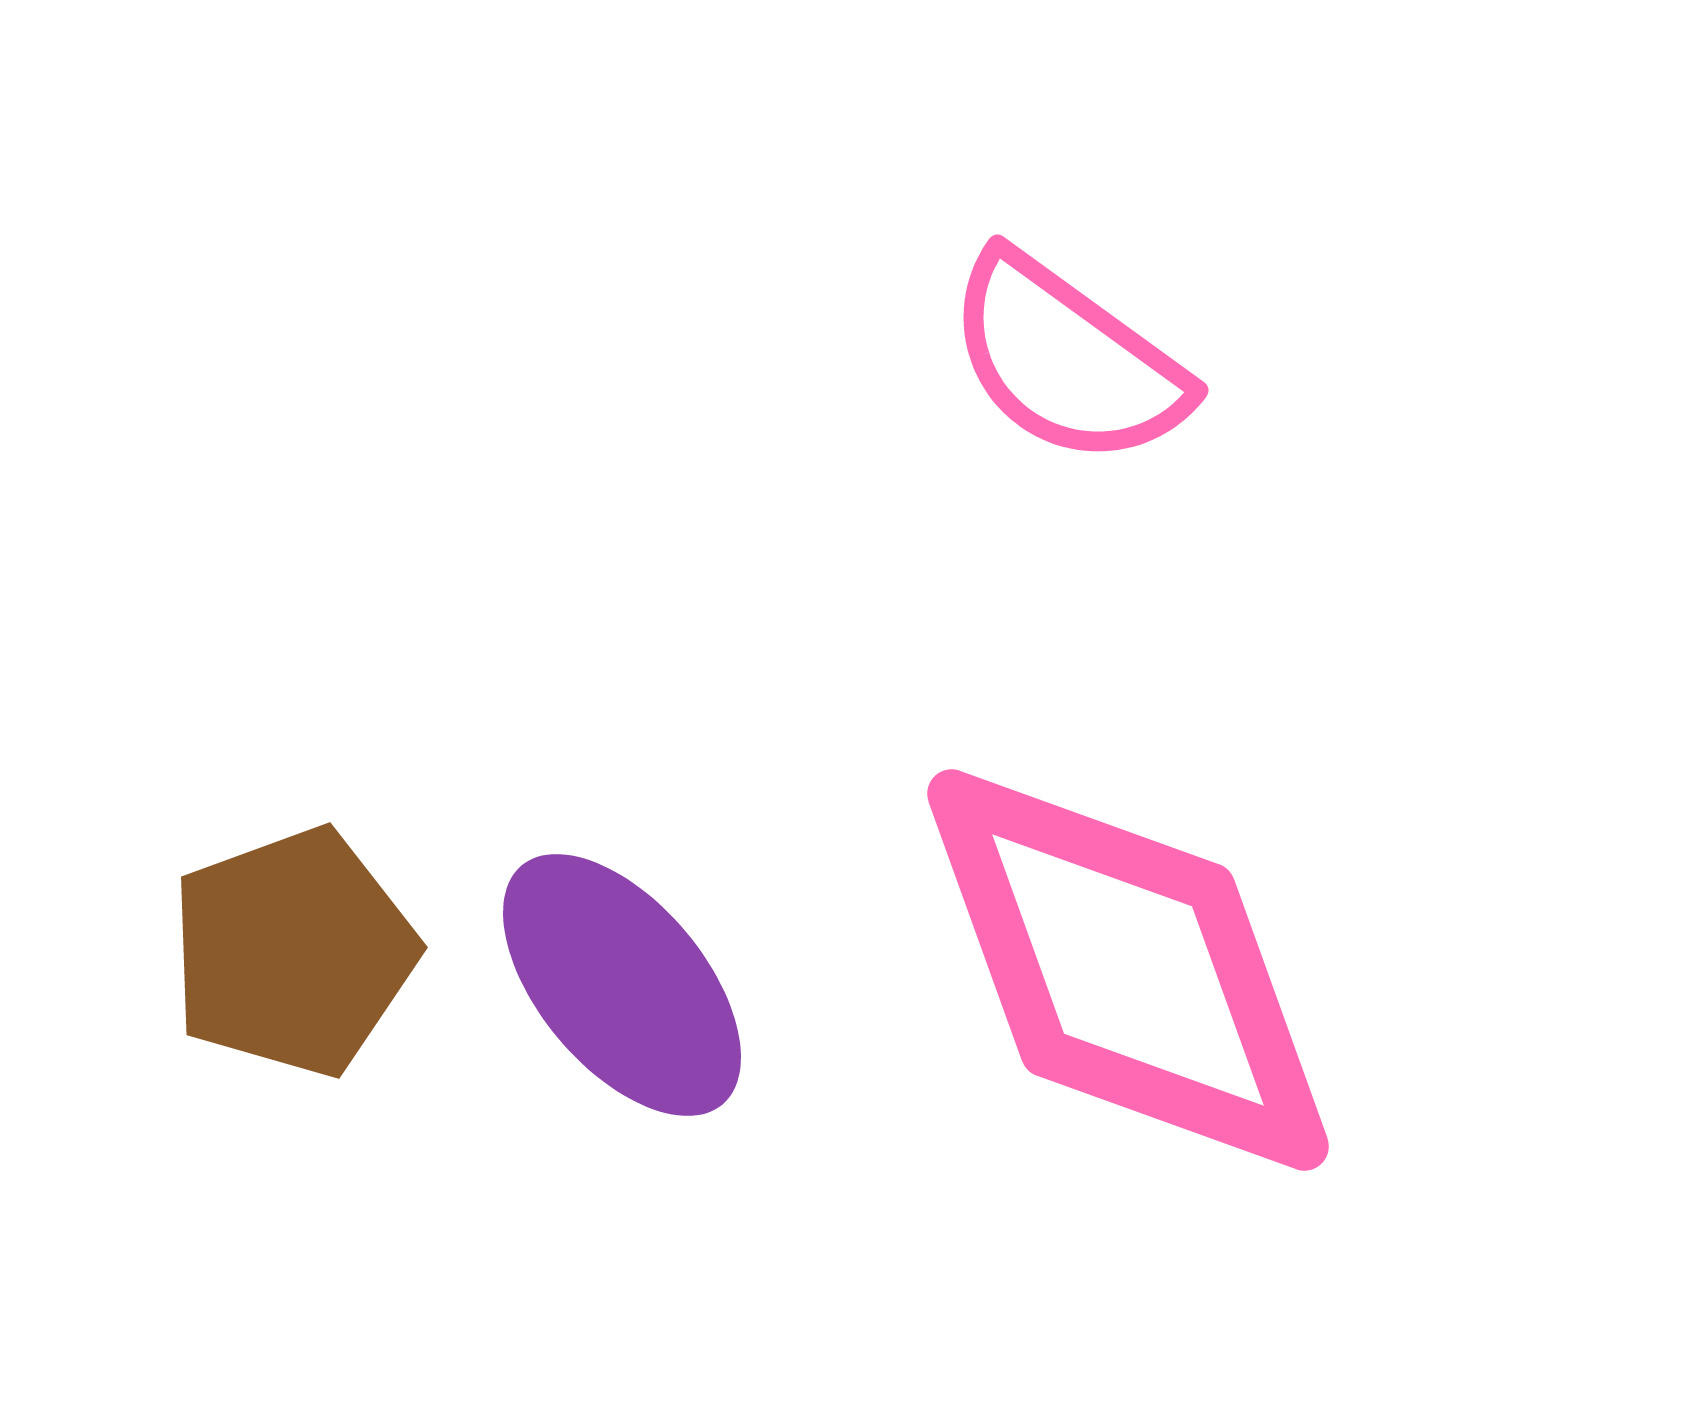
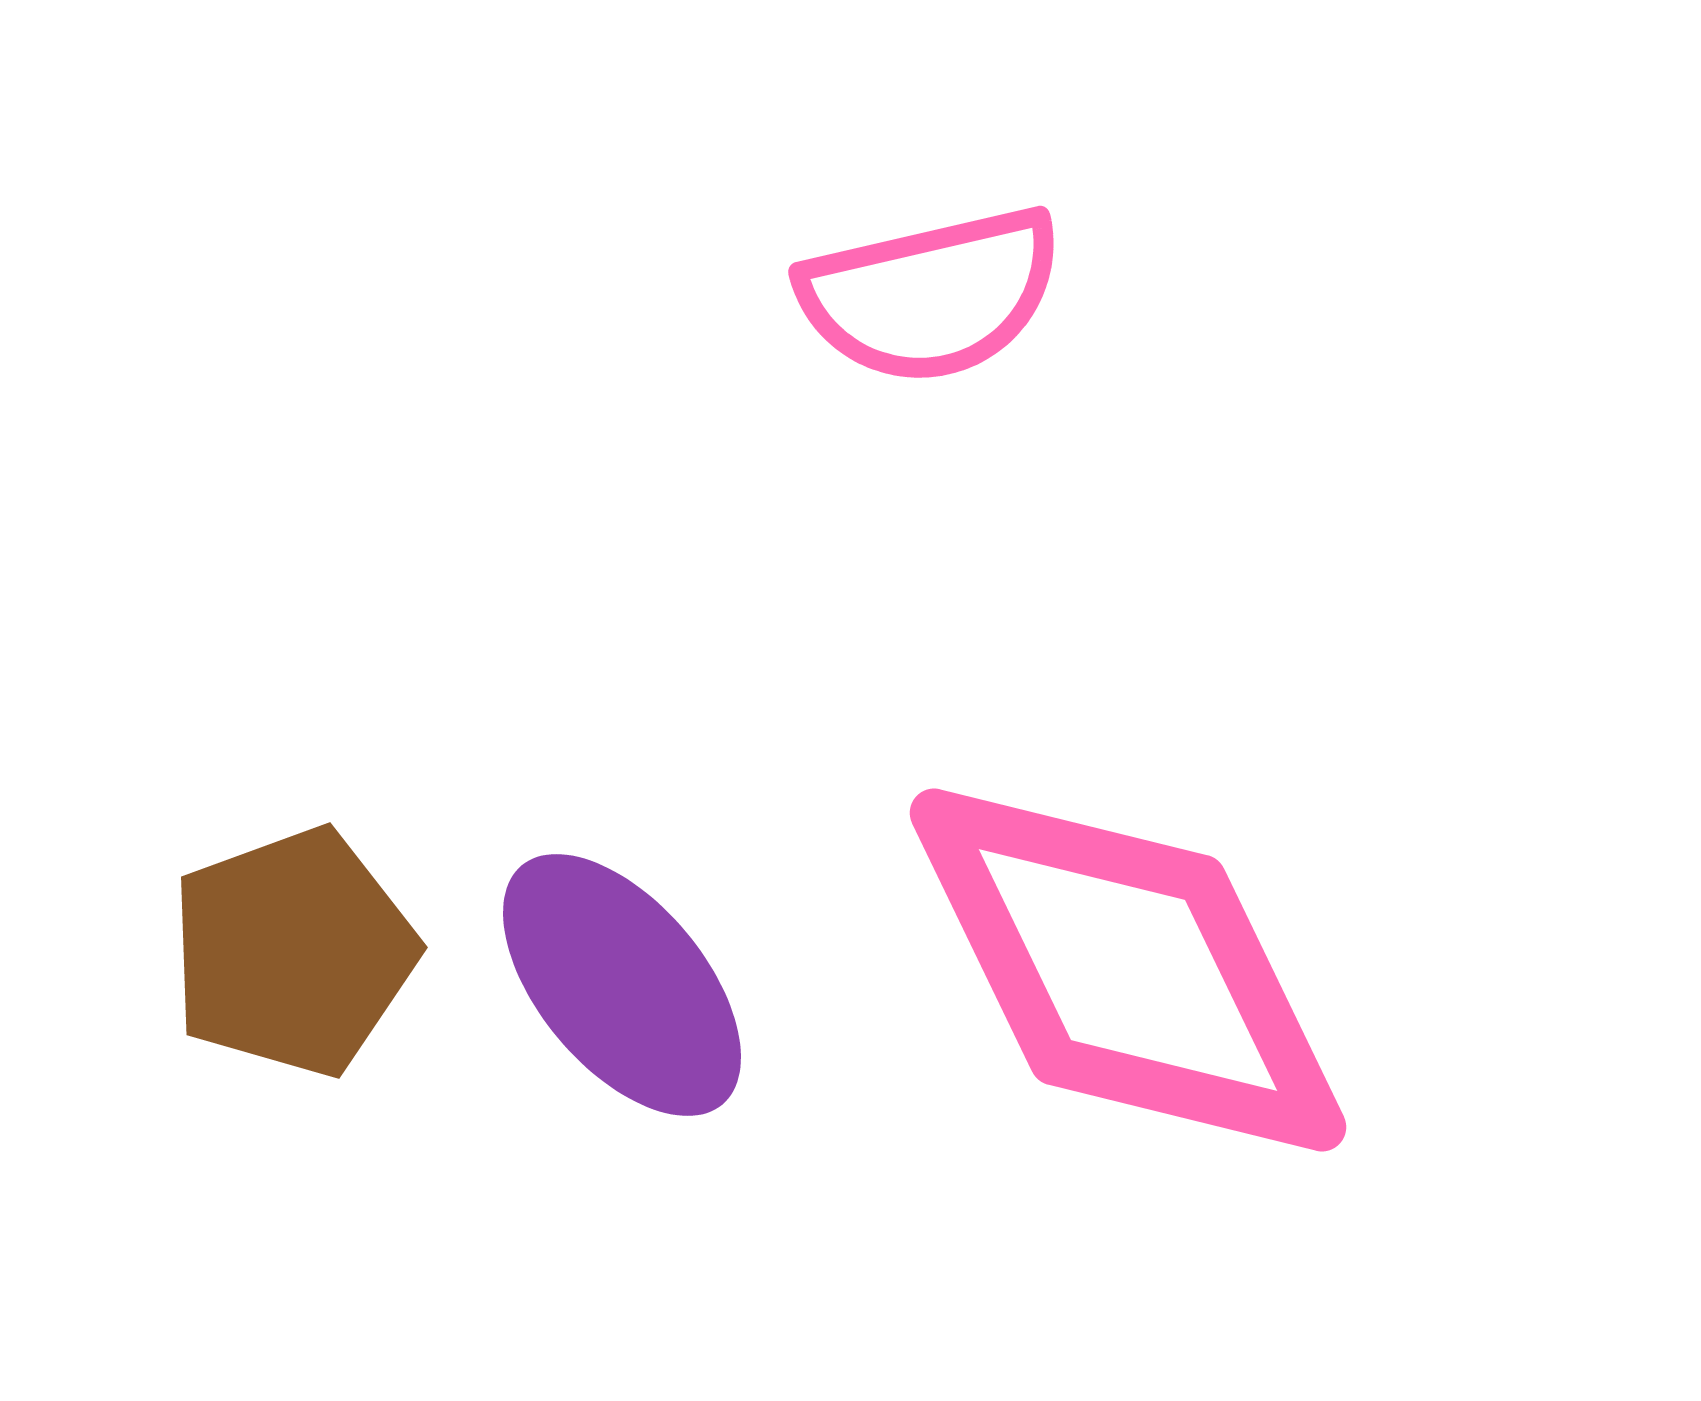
pink semicircle: moved 136 px left, 65 px up; rotated 49 degrees counterclockwise
pink diamond: rotated 6 degrees counterclockwise
